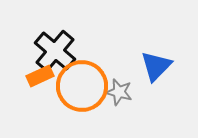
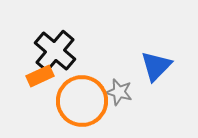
orange circle: moved 15 px down
